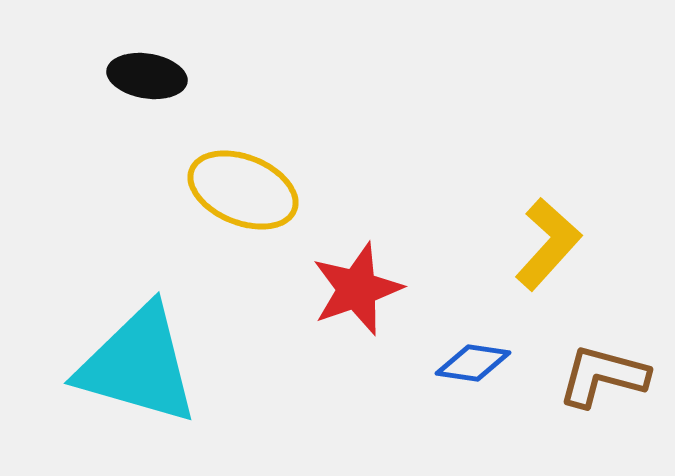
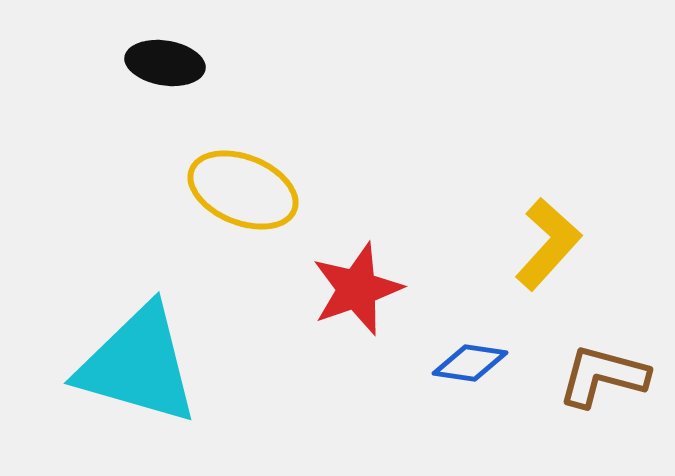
black ellipse: moved 18 px right, 13 px up
blue diamond: moved 3 px left
